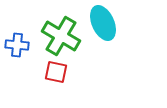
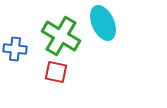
blue cross: moved 2 px left, 4 px down
